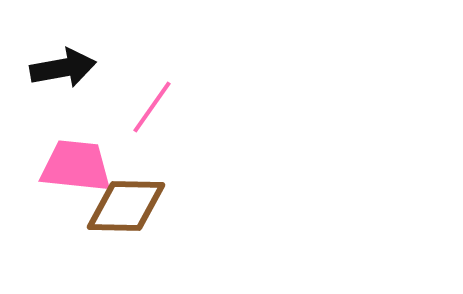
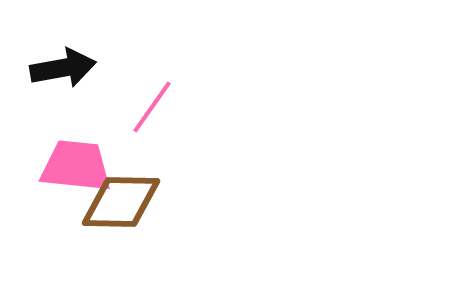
brown diamond: moved 5 px left, 4 px up
